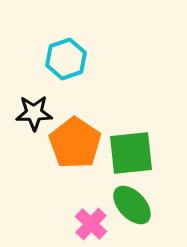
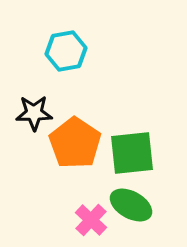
cyan hexagon: moved 8 px up; rotated 9 degrees clockwise
green square: moved 1 px right
green ellipse: moved 1 px left; rotated 18 degrees counterclockwise
pink cross: moved 4 px up
